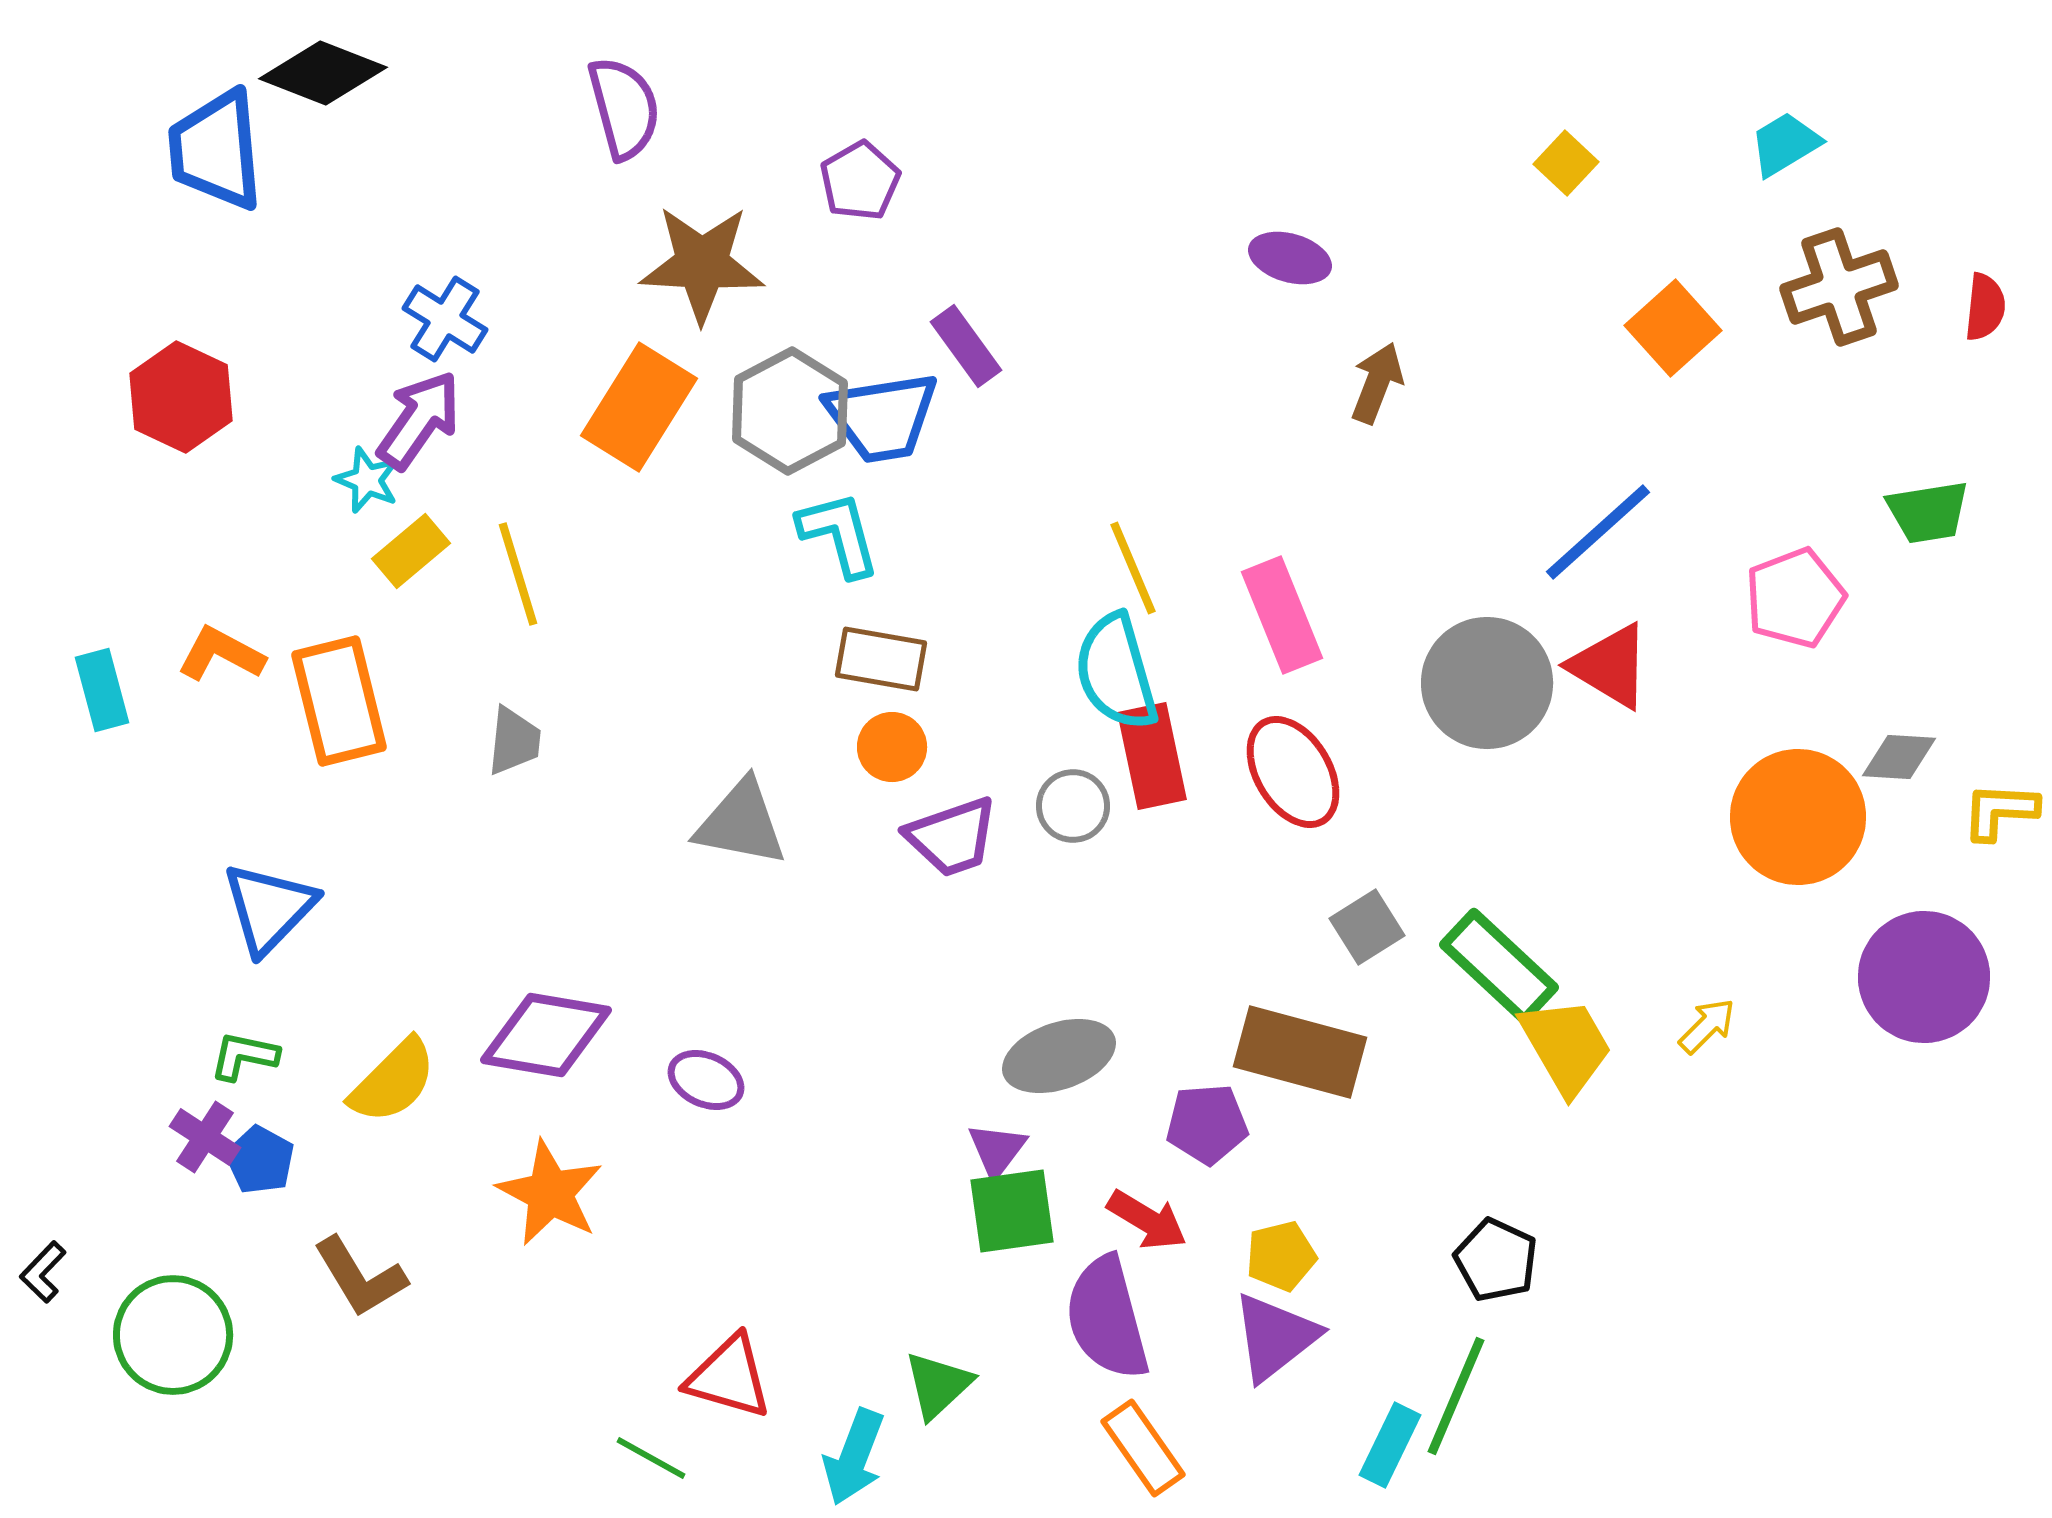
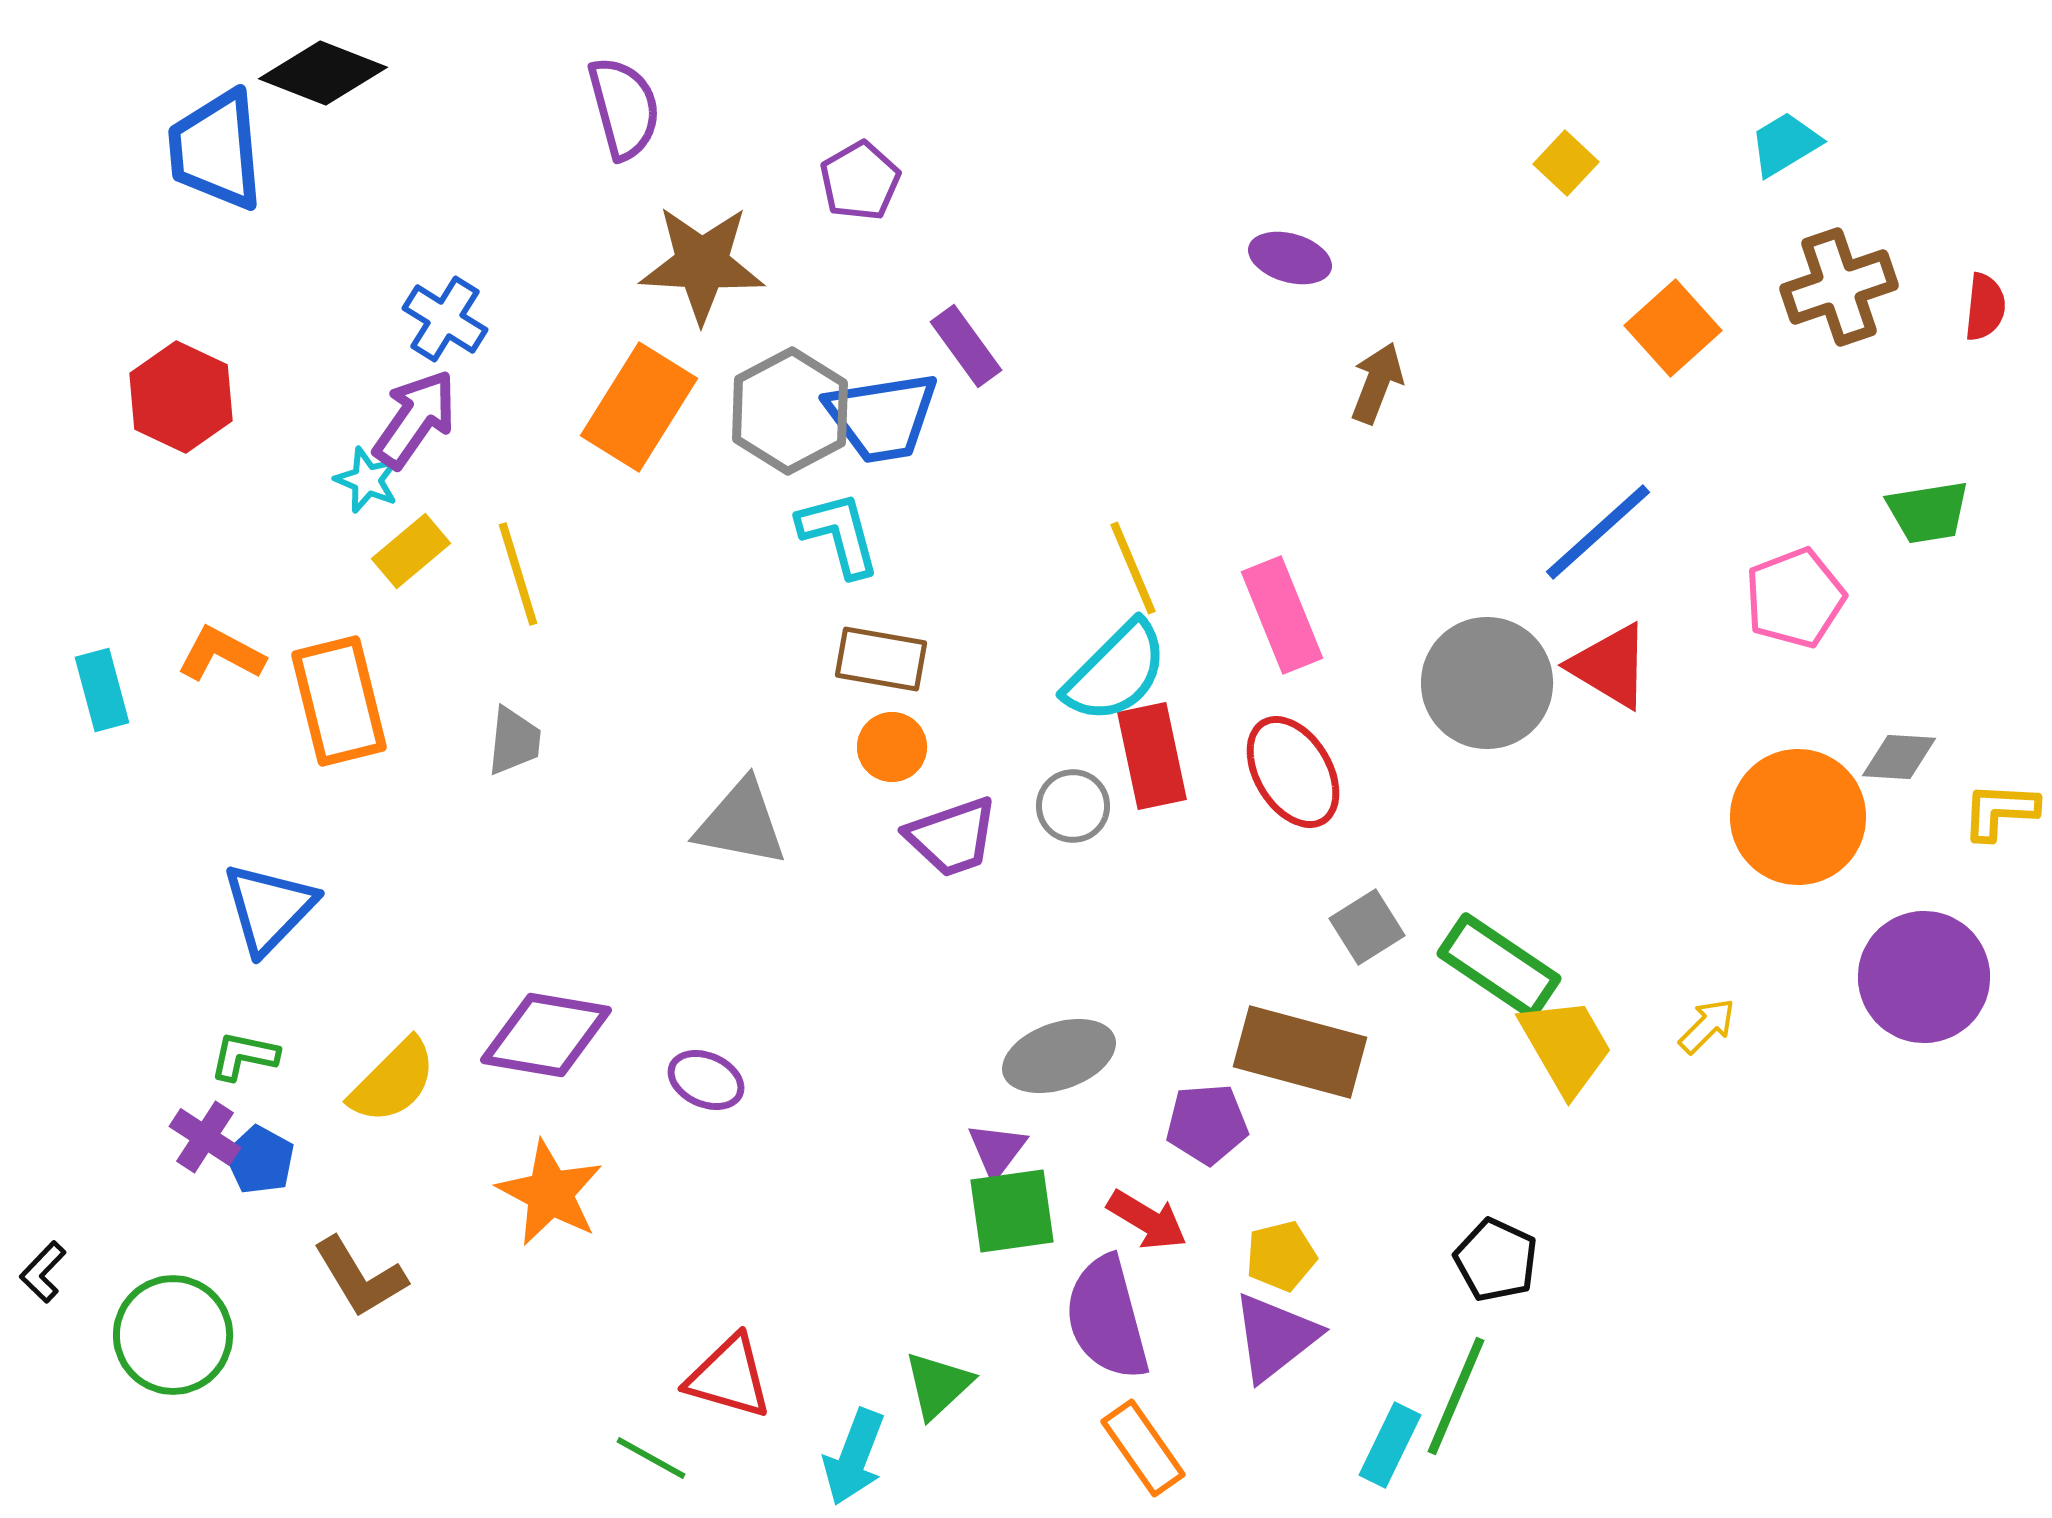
purple arrow at (419, 420): moved 4 px left, 1 px up
cyan semicircle at (1116, 672): rotated 119 degrees counterclockwise
green rectangle at (1499, 966): rotated 9 degrees counterclockwise
